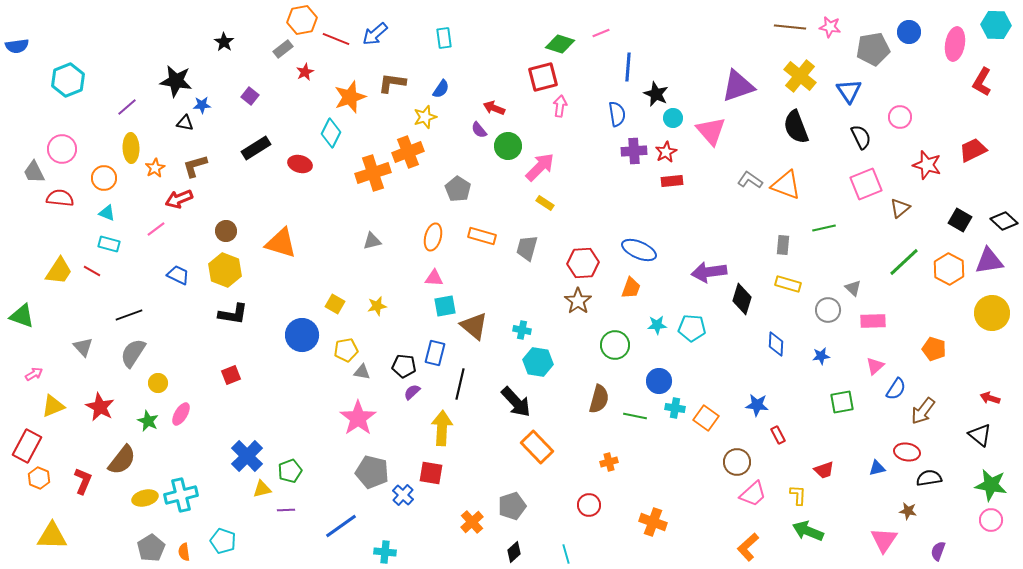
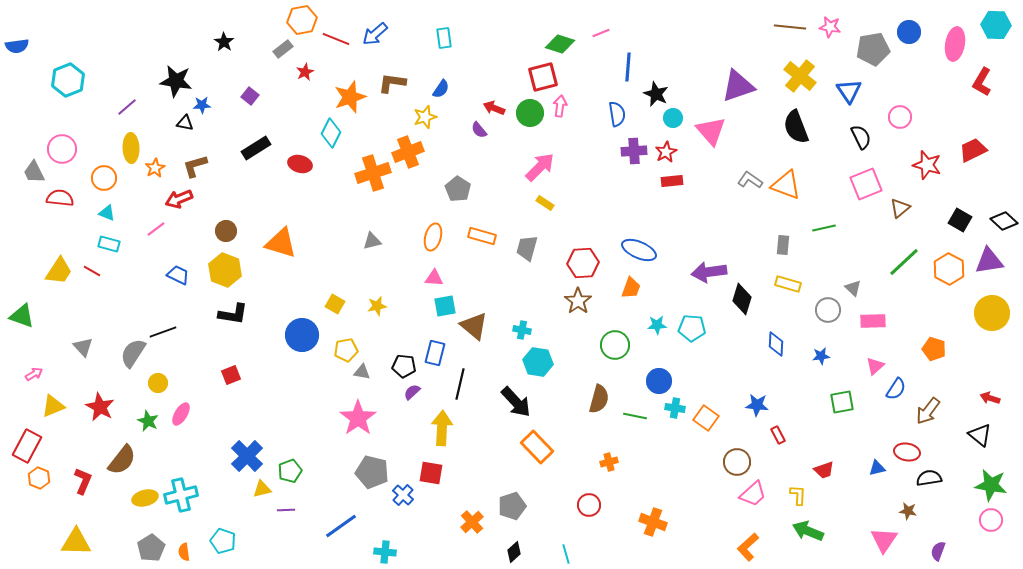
green circle at (508, 146): moved 22 px right, 33 px up
black line at (129, 315): moved 34 px right, 17 px down
brown arrow at (923, 411): moved 5 px right
yellow triangle at (52, 536): moved 24 px right, 6 px down
